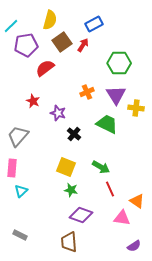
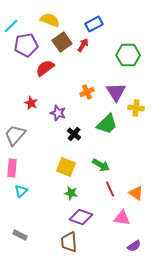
yellow semicircle: rotated 84 degrees counterclockwise
green hexagon: moved 9 px right, 8 px up
purple triangle: moved 3 px up
red star: moved 2 px left, 2 px down
green trapezoid: rotated 110 degrees clockwise
gray trapezoid: moved 3 px left, 1 px up
green arrow: moved 2 px up
green star: moved 3 px down
orange triangle: moved 1 px left, 8 px up
purple diamond: moved 2 px down
